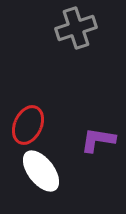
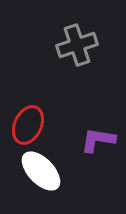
gray cross: moved 1 px right, 17 px down
white ellipse: rotated 6 degrees counterclockwise
